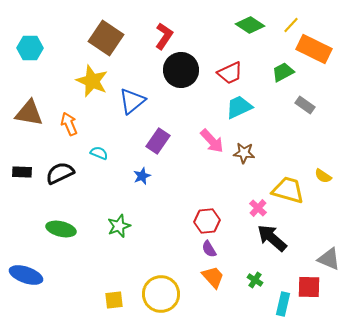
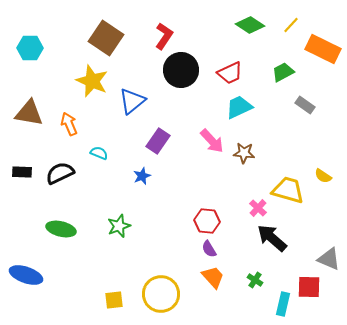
orange rectangle: moved 9 px right
red hexagon: rotated 10 degrees clockwise
